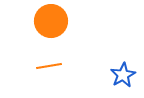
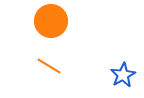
orange line: rotated 40 degrees clockwise
